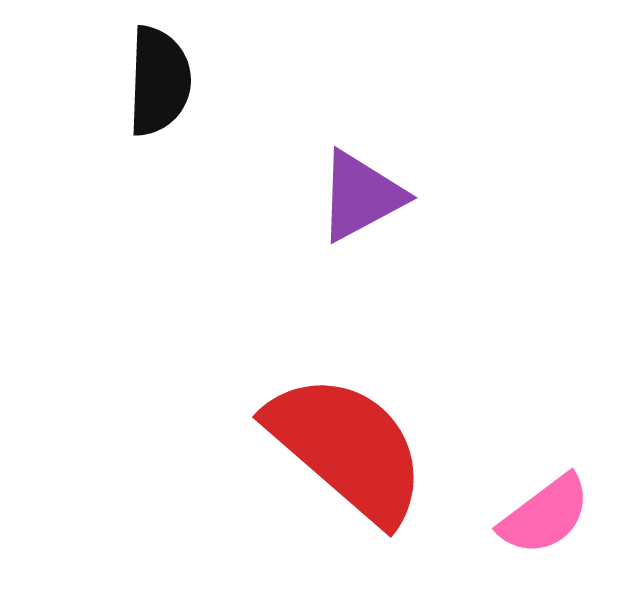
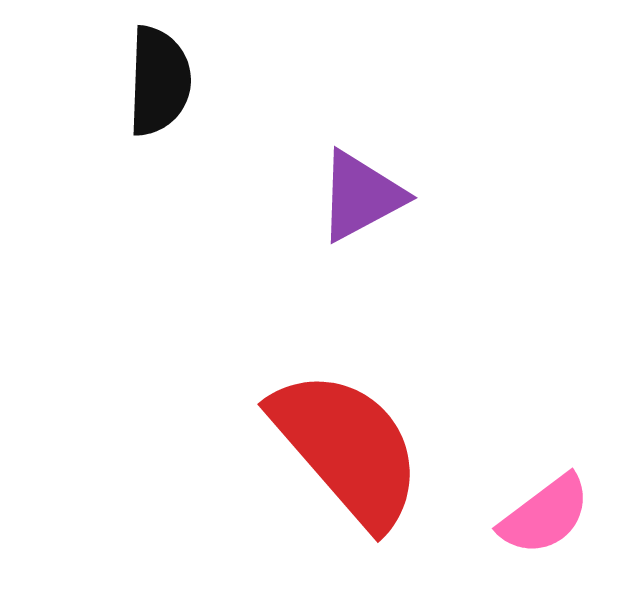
red semicircle: rotated 8 degrees clockwise
